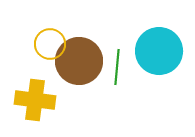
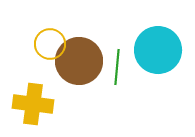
cyan circle: moved 1 px left, 1 px up
yellow cross: moved 2 px left, 4 px down
